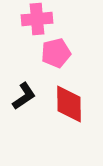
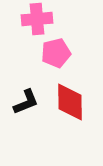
black L-shape: moved 2 px right, 6 px down; rotated 12 degrees clockwise
red diamond: moved 1 px right, 2 px up
